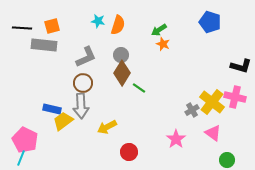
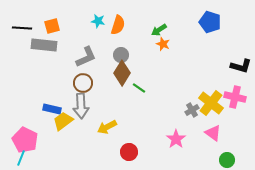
yellow cross: moved 1 px left, 1 px down
